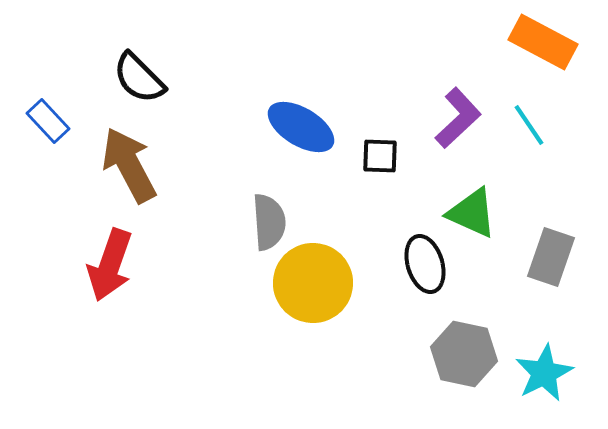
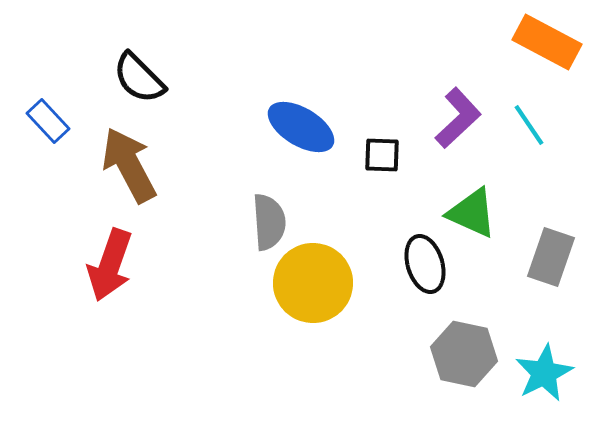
orange rectangle: moved 4 px right
black square: moved 2 px right, 1 px up
